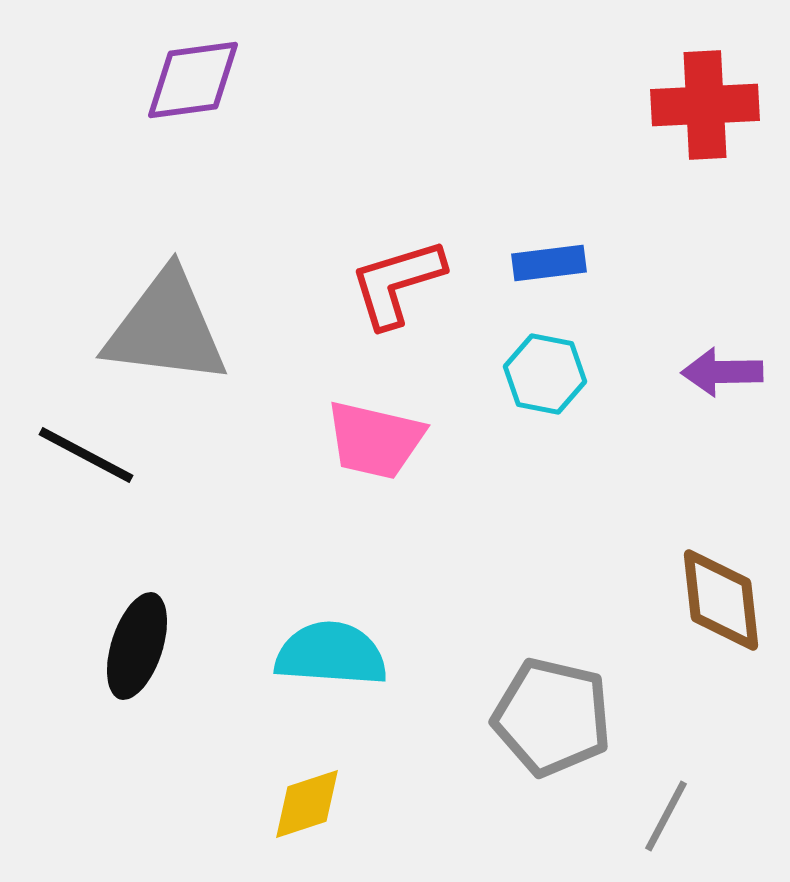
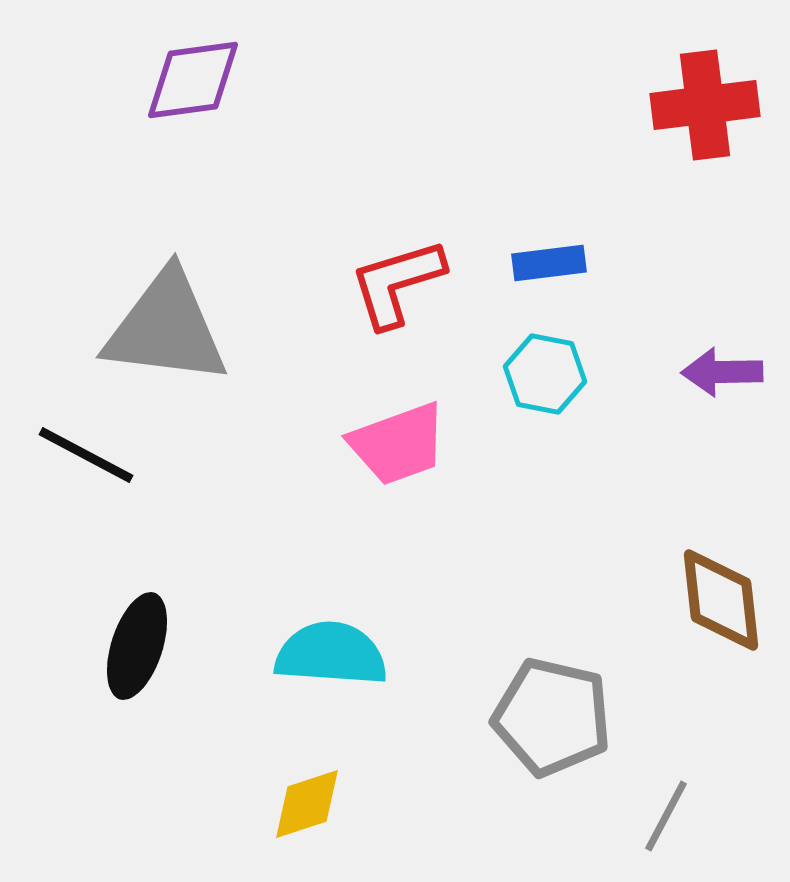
red cross: rotated 4 degrees counterclockwise
pink trapezoid: moved 23 px right, 4 px down; rotated 33 degrees counterclockwise
